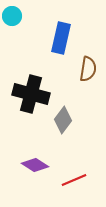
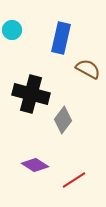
cyan circle: moved 14 px down
brown semicircle: rotated 70 degrees counterclockwise
red line: rotated 10 degrees counterclockwise
